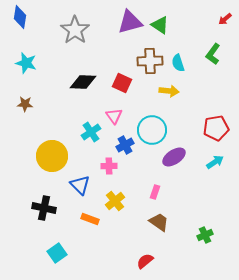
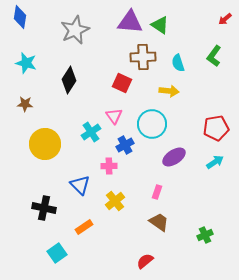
purple triangle: rotated 20 degrees clockwise
gray star: rotated 12 degrees clockwise
green L-shape: moved 1 px right, 2 px down
brown cross: moved 7 px left, 4 px up
black diamond: moved 14 px left, 2 px up; rotated 60 degrees counterclockwise
cyan circle: moved 6 px up
yellow circle: moved 7 px left, 12 px up
pink rectangle: moved 2 px right
orange rectangle: moved 6 px left, 8 px down; rotated 54 degrees counterclockwise
